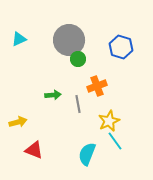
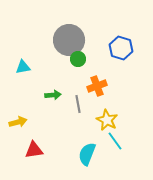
cyan triangle: moved 4 px right, 28 px down; rotated 14 degrees clockwise
blue hexagon: moved 1 px down
yellow star: moved 2 px left, 1 px up; rotated 20 degrees counterclockwise
red triangle: rotated 30 degrees counterclockwise
